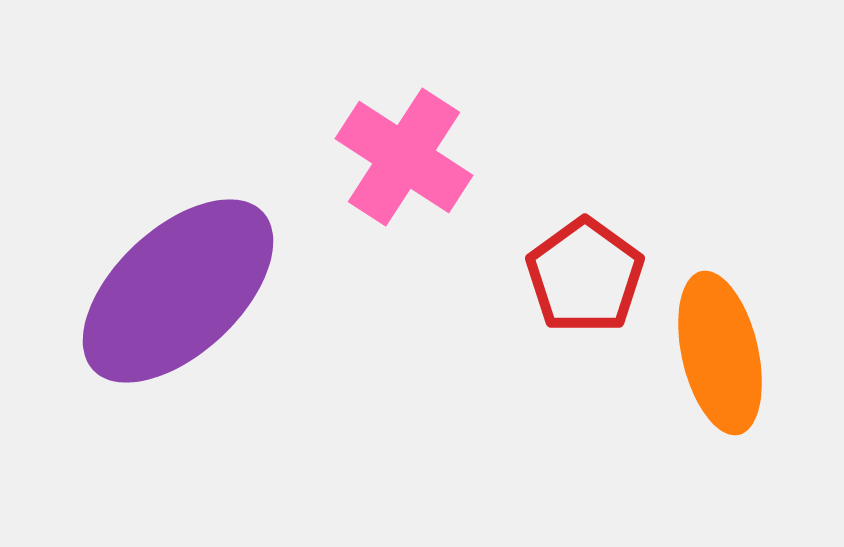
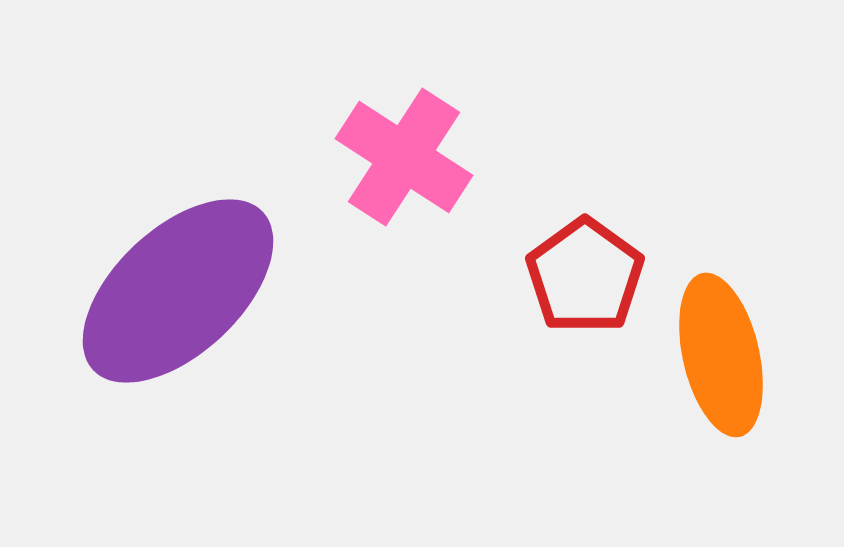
orange ellipse: moved 1 px right, 2 px down
